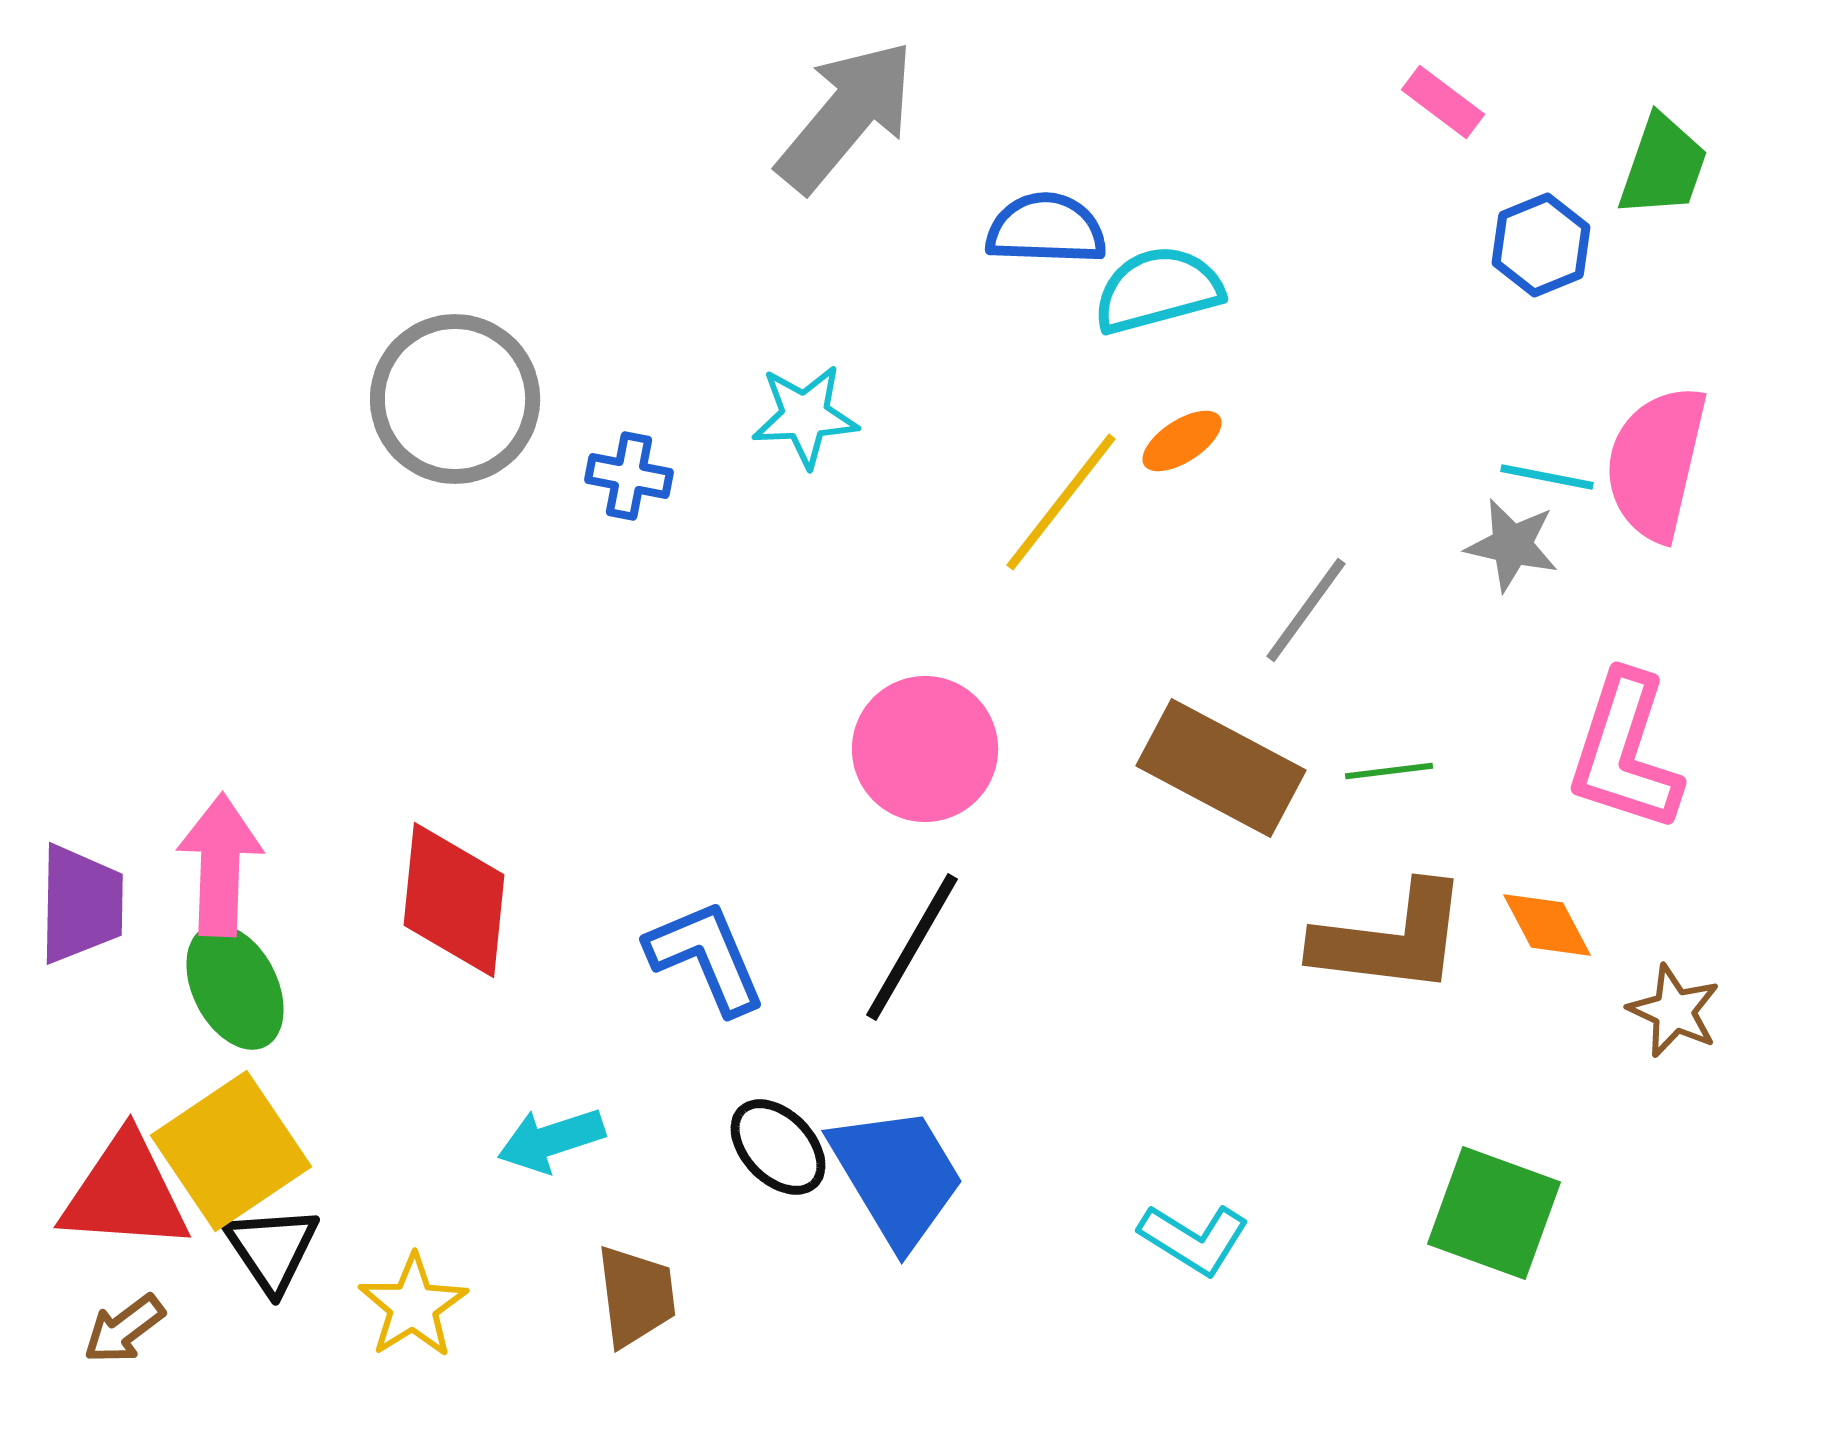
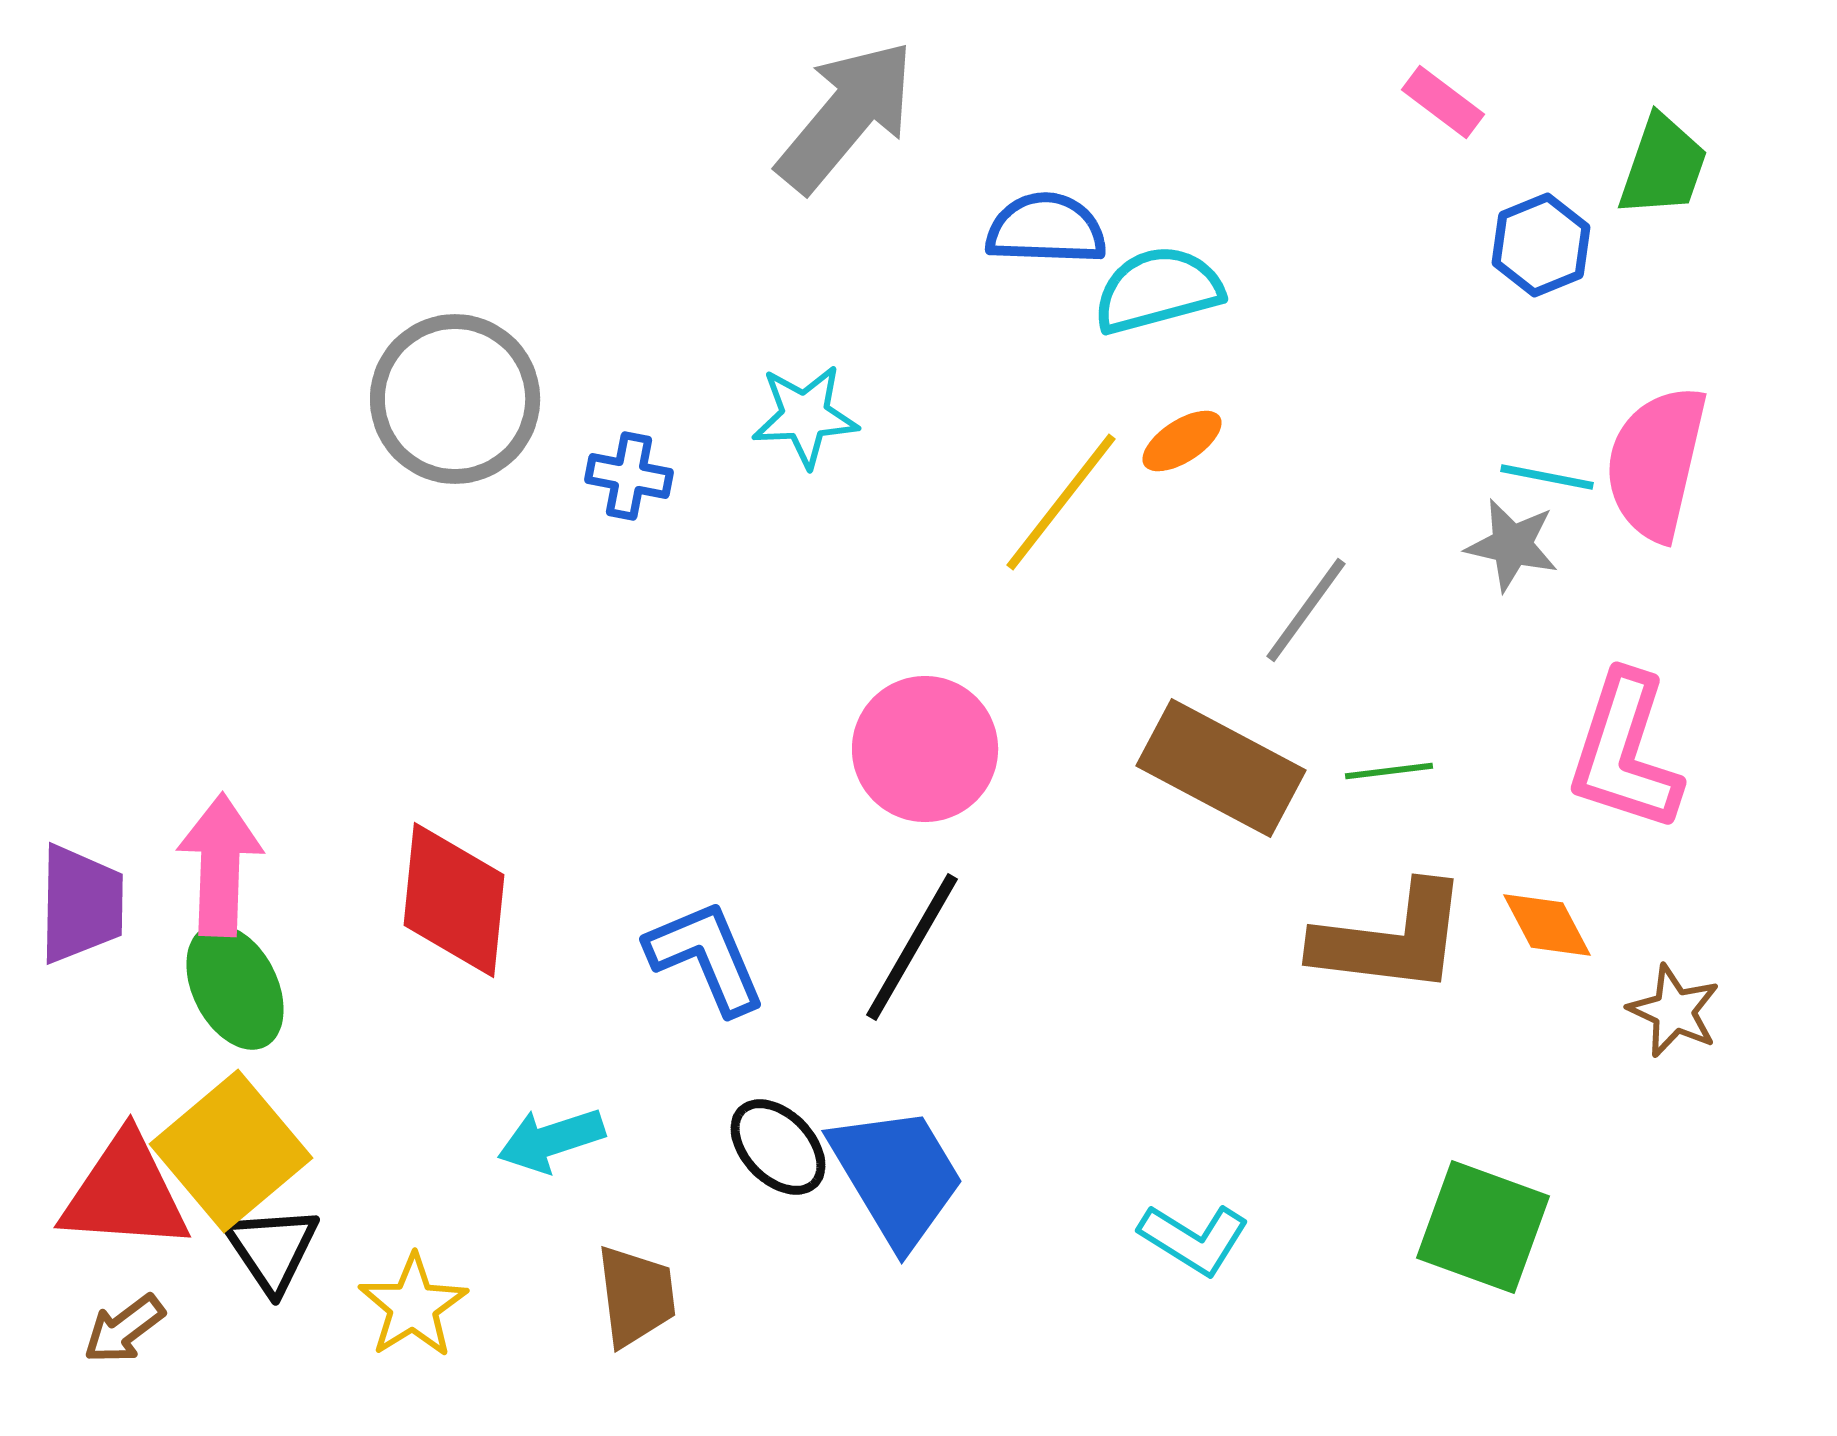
yellow square: rotated 6 degrees counterclockwise
green square: moved 11 px left, 14 px down
